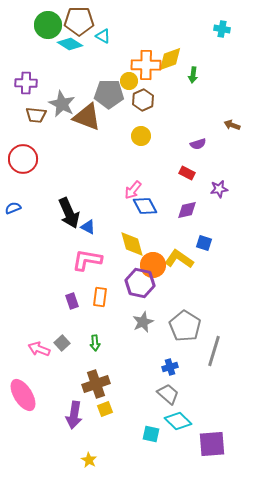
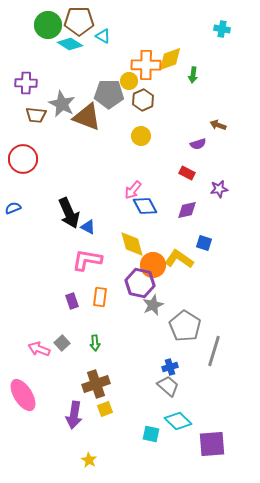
brown arrow at (232, 125): moved 14 px left
gray star at (143, 322): moved 10 px right, 17 px up
gray trapezoid at (168, 394): moved 8 px up
